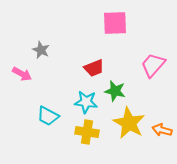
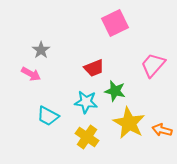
pink square: rotated 24 degrees counterclockwise
gray star: rotated 12 degrees clockwise
pink arrow: moved 9 px right
yellow cross: moved 5 px down; rotated 25 degrees clockwise
